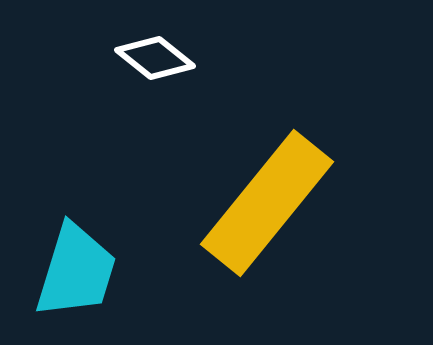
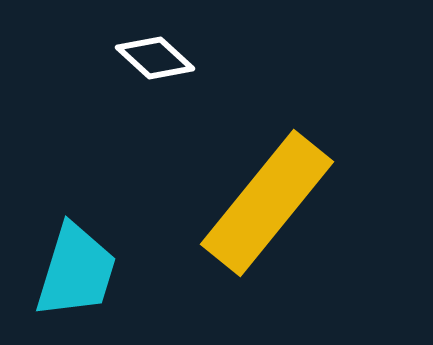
white diamond: rotated 4 degrees clockwise
